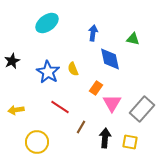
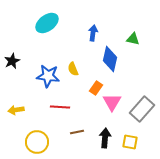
blue diamond: rotated 25 degrees clockwise
blue star: moved 4 px down; rotated 25 degrees counterclockwise
pink triangle: moved 1 px up
red line: rotated 30 degrees counterclockwise
brown line: moved 4 px left, 5 px down; rotated 48 degrees clockwise
